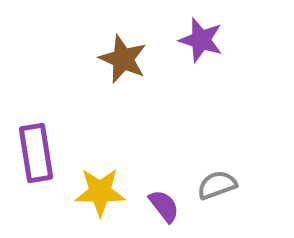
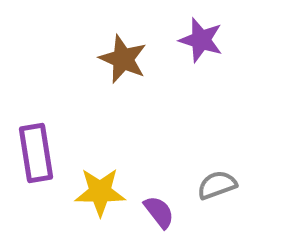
purple semicircle: moved 5 px left, 6 px down
